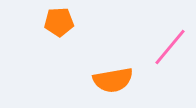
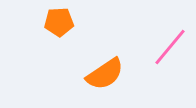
orange semicircle: moved 8 px left, 6 px up; rotated 24 degrees counterclockwise
